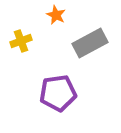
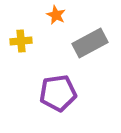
yellow cross: rotated 15 degrees clockwise
